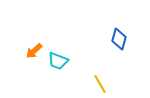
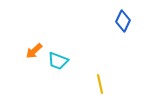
blue diamond: moved 4 px right, 18 px up; rotated 10 degrees clockwise
yellow line: rotated 18 degrees clockwise
